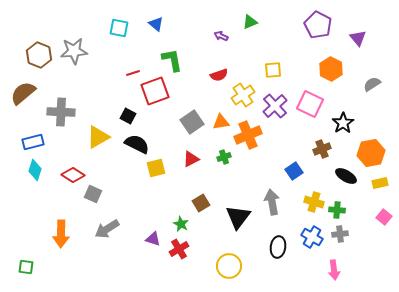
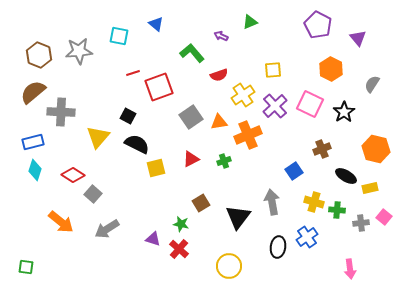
cyan square at (119, 28): moved 8 px down
gray star at (74, 51): moved 5 px right
green L-shape at (172, 60): moved 20 px right, 7 px up; rotated 30 degrees counterclockwise
gray semicircle at (372, 84): rotated 24 degrees counterclockwise
red square at (155, 91): moved 4 px right, 4 px up
brown semicircle at (23, 93): moved 10 px right, 1 px up
gray square at (192, 122): moved 1 px left, 5 px up
orange triangle at (221, 122): moved 2 px left
black star at (343, 123): moved 1 px right, 11 px up
yellow triangle at (98, 137): rotated 20 degrees counterclockwise
orange hexagon at (371, 153): moved 5 px right, 4 px up; rotated 24 degrees clockwise
green cross at (224, 157): moved 4 px down
yellow rectangle at (380, 183): moved 10 px left, 5 px down
gray square at (93, 194): rotated 18 degrees clockwise
green star at (181, 224): rotated 14 degrees counterclockwise
orange arrow at (61, 234): moved 12 px up; rotated 52 degrees counterclockwise
gray cross at (340, 234): moved 21 px right, 11 px up
blue cross at (312, 237): moved 5 px left; rotated 25 degrees clockwise
red cross at (179, 249): rotated 18 degrees counterclockwise
pink arrow at (334, 270): moved 16 px right, 1 px up
